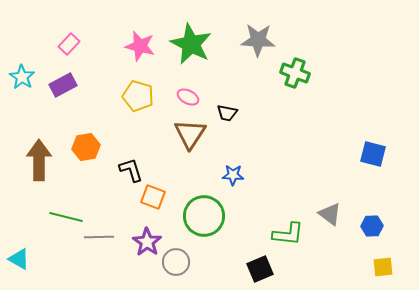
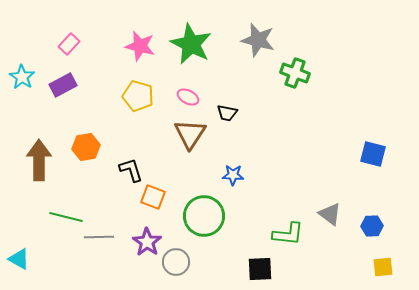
gray star: rotated 12 degrees clockwise
black square: rotated 20 degrees clockwise
